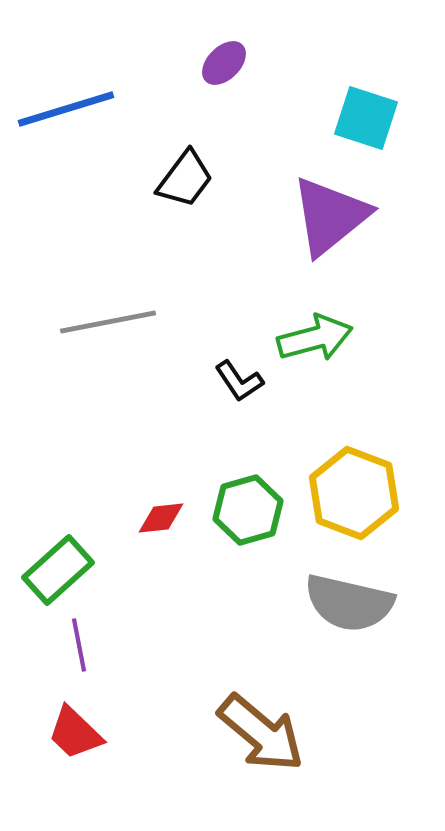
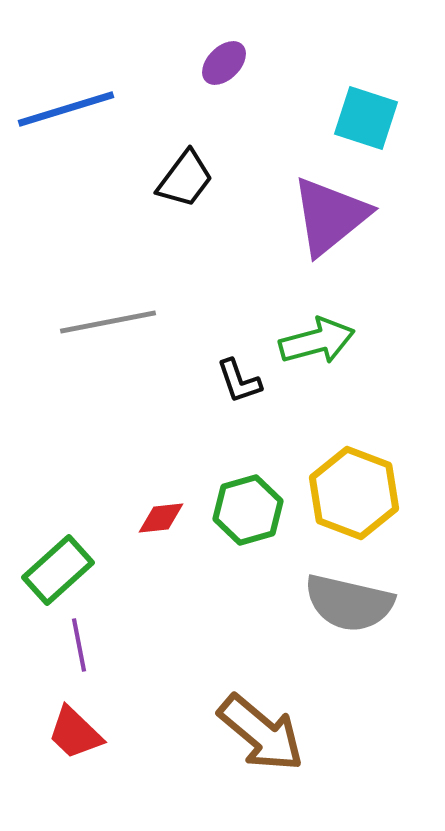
green arrow: moved 2 px right, 3 px down
black L-shape: rotated 15 degrees clockwise
